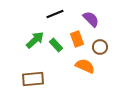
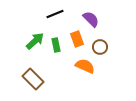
green arrow: moved 1 px down
green rectangle: rotated 32 degrees clockwise
brown rectangle: rotated 50 degrees clockwise
